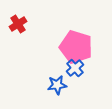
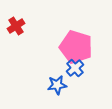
red cross: moved 2 px left, 2 px down
